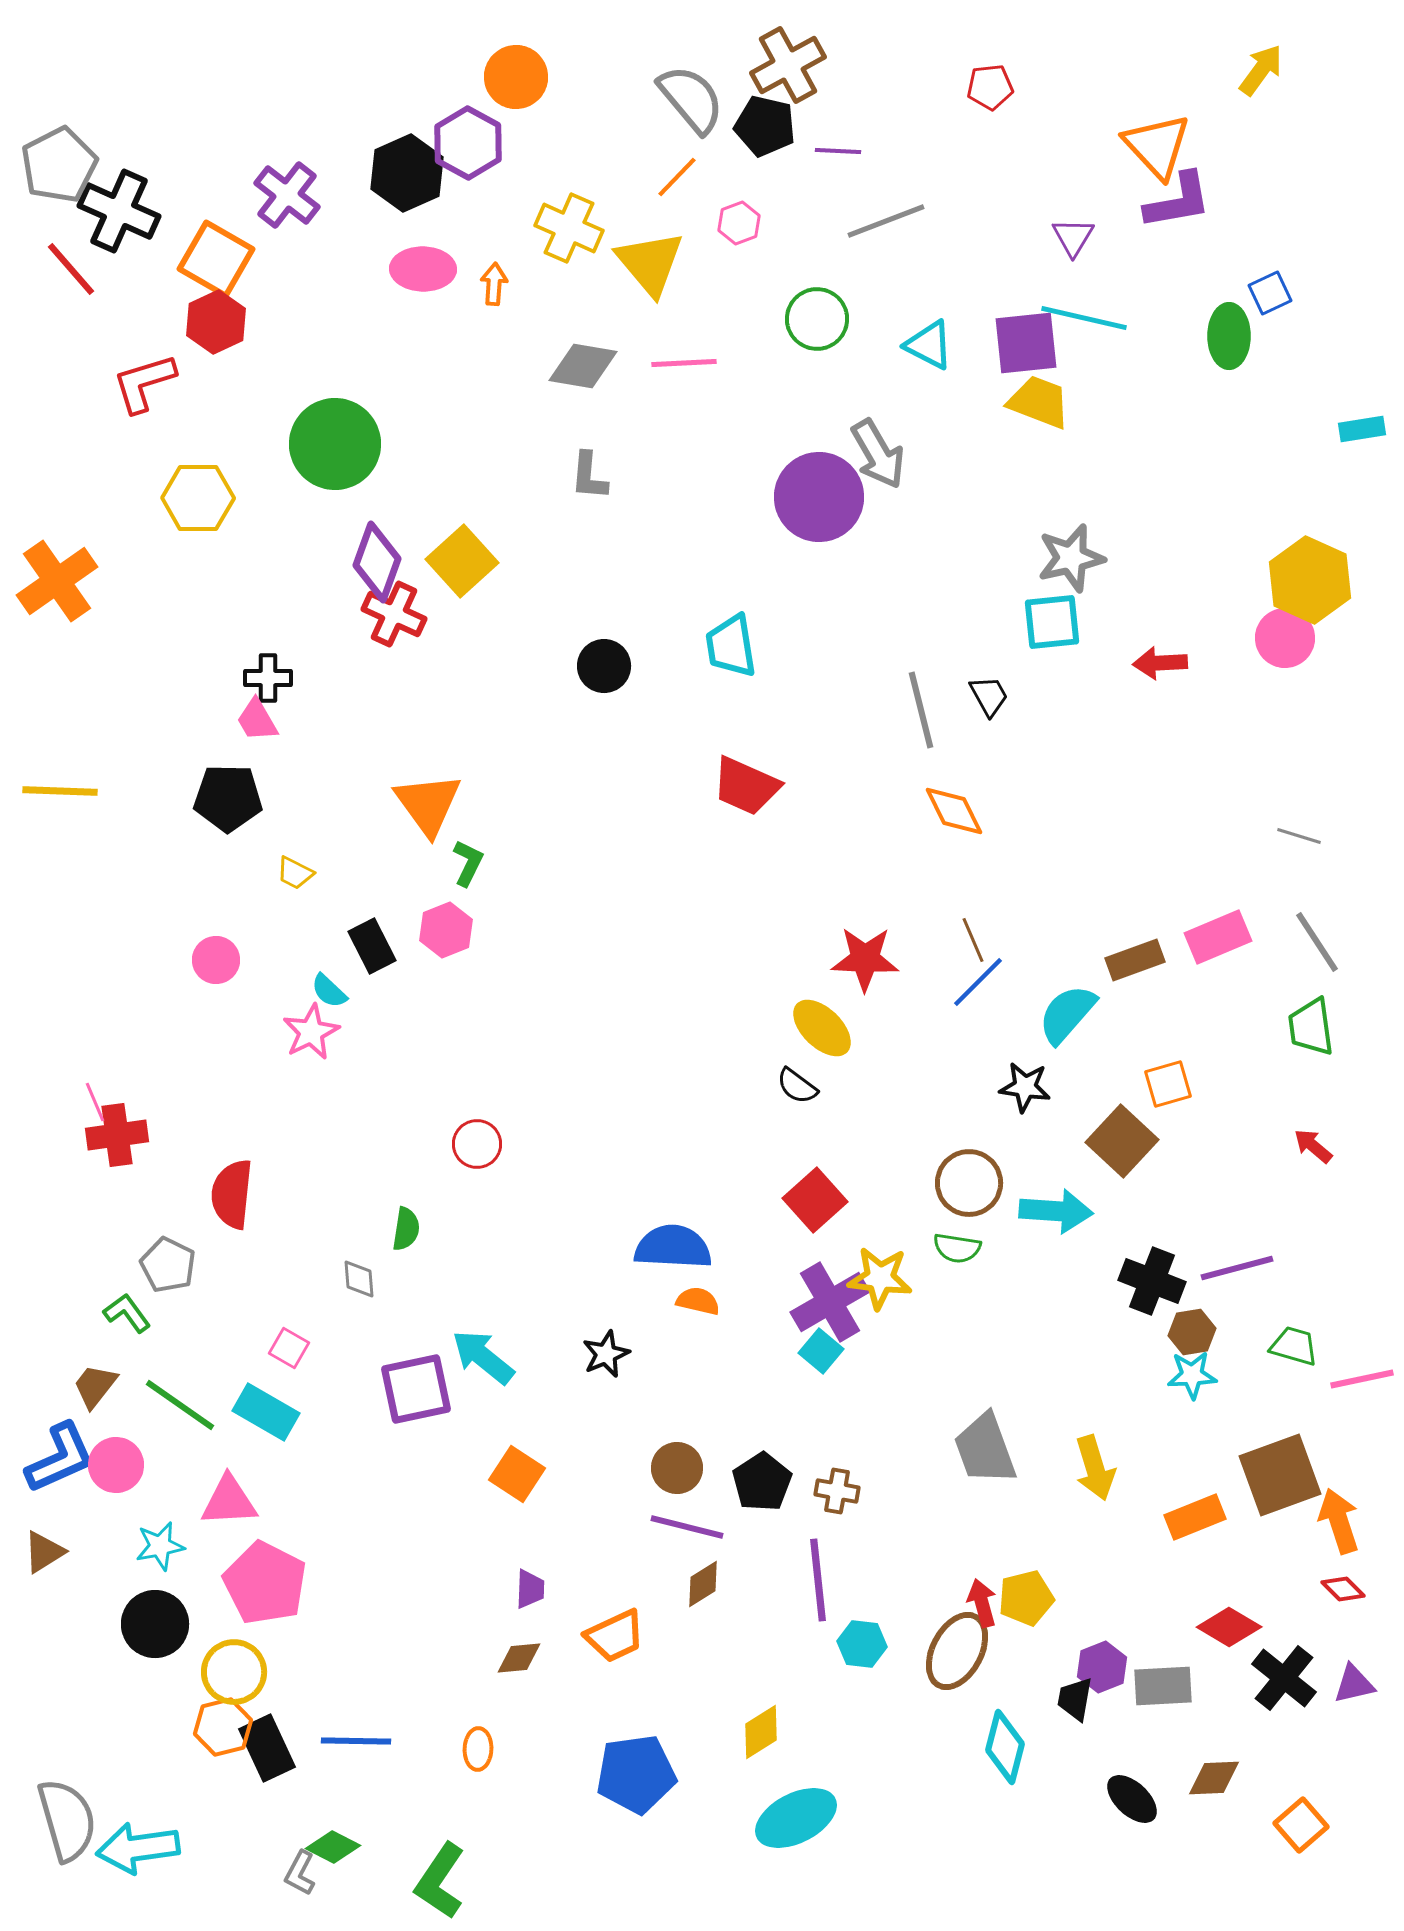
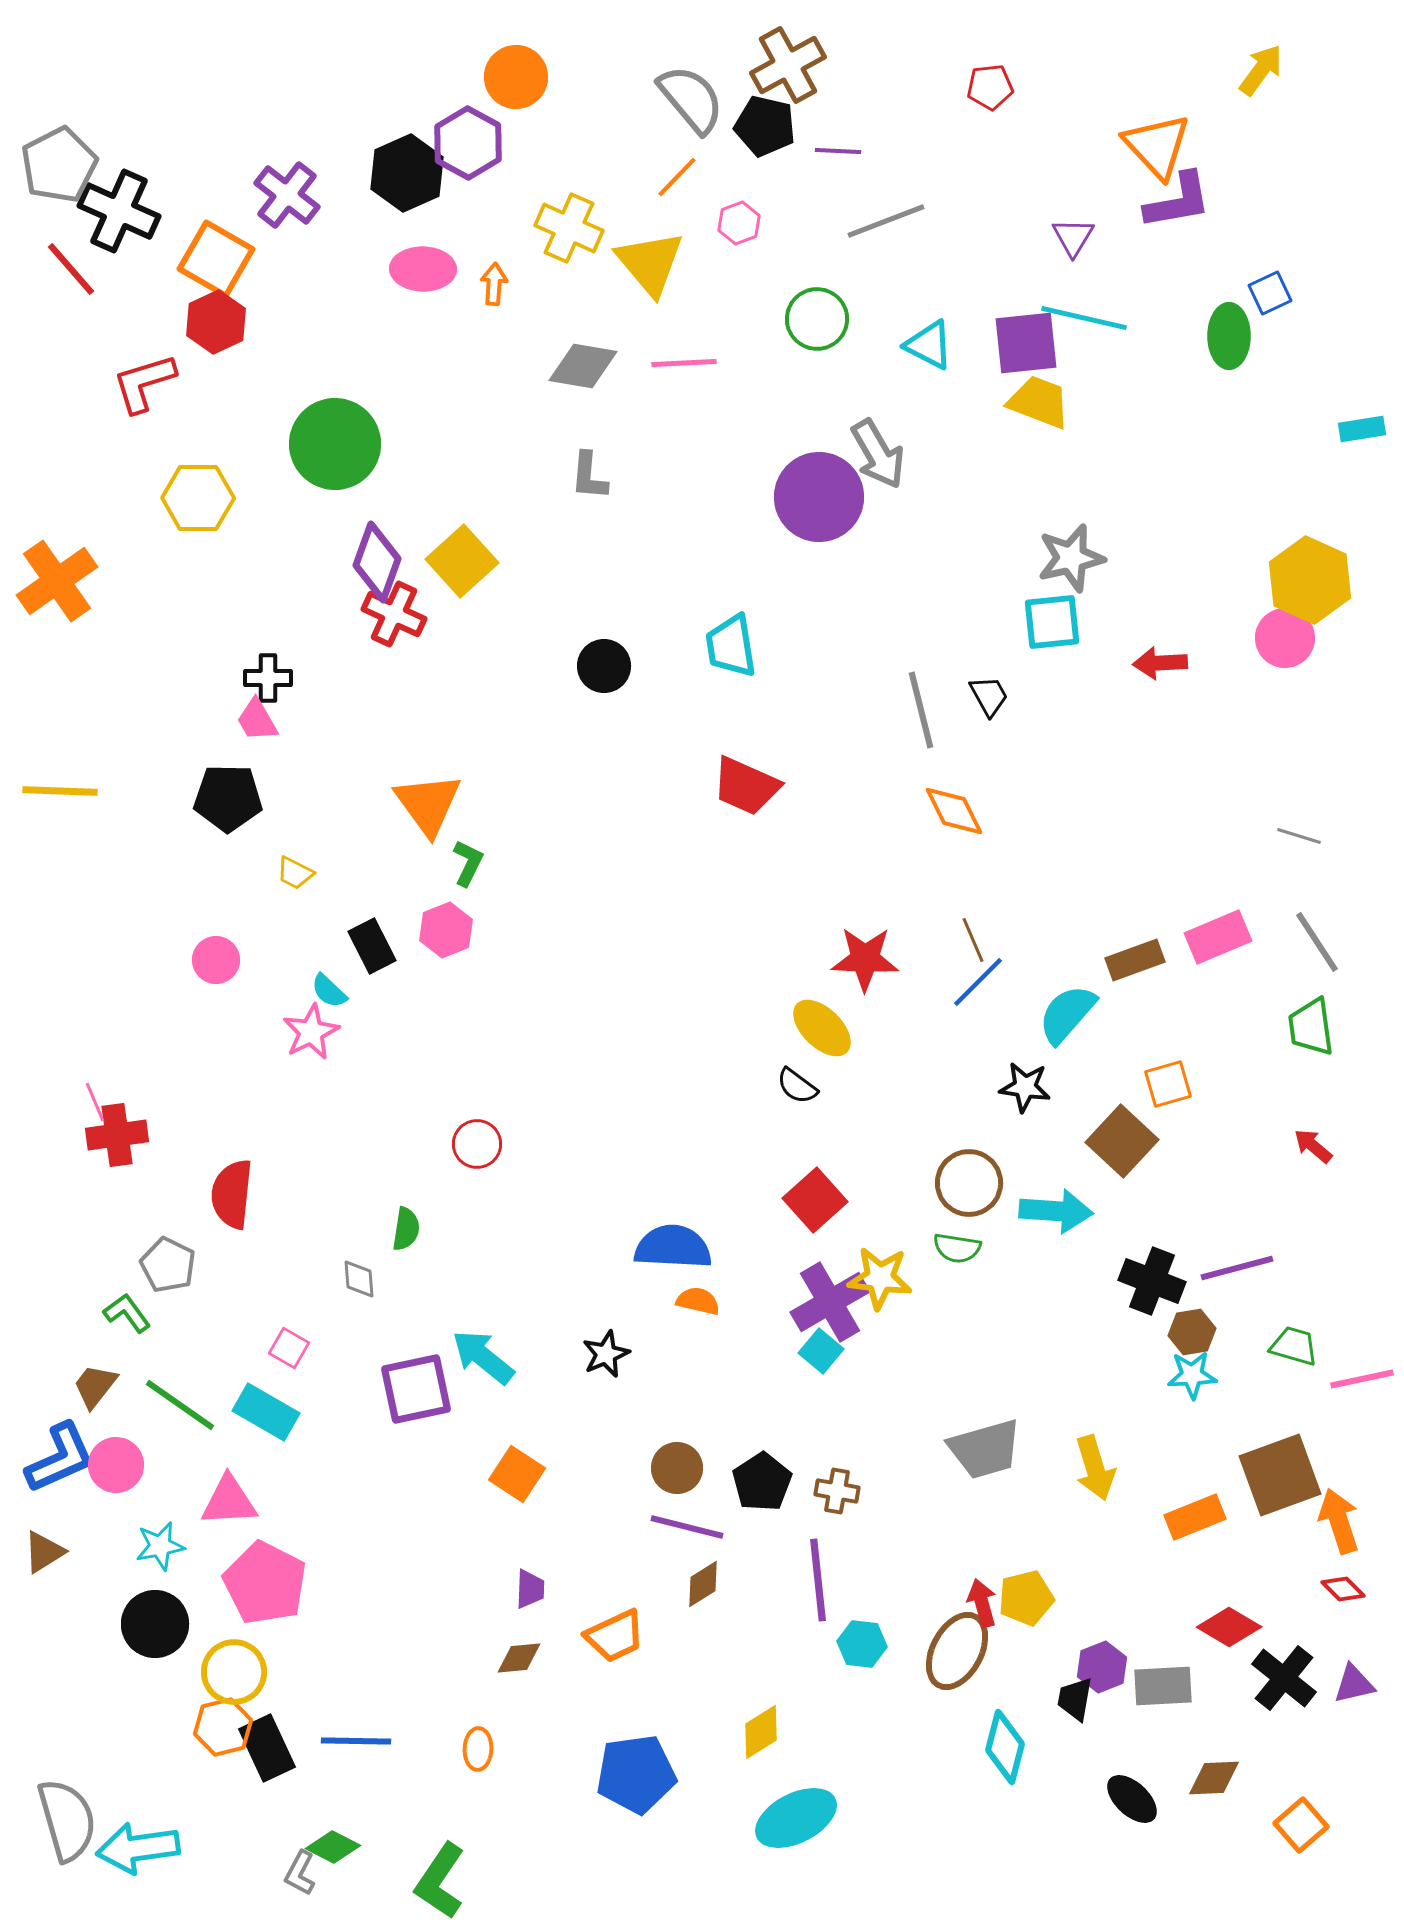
gray trapezoid at (985, 1449): rotated 86 degrees counterclockwise
